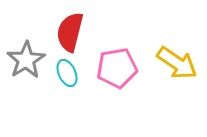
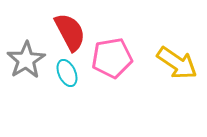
red semicircle: rotated 138 degrees clockwise
pink pentagon: moved 5 px left, 10 px up
